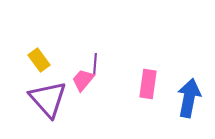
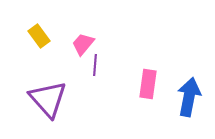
yellow rectangle: moved 24 px up
purple line: moved 1 px down
pink trapezoid: moved 36 px up
blue arrow: moved 1 px up
